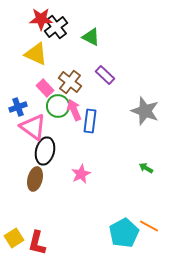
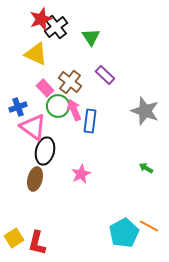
red star: rotated 20 degrees counterclockwise
green triangle: rotated 30 degrees clockwise
